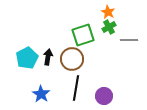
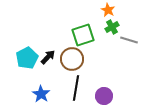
orange star: moved 2 px up
green cross: moved 3 px right
gray line: rotated 18 degrees clockwise
black arrow: rotated 35 degrees clockwise
